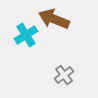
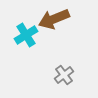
brown arrow: rotated 44 degrees counterclockwise
